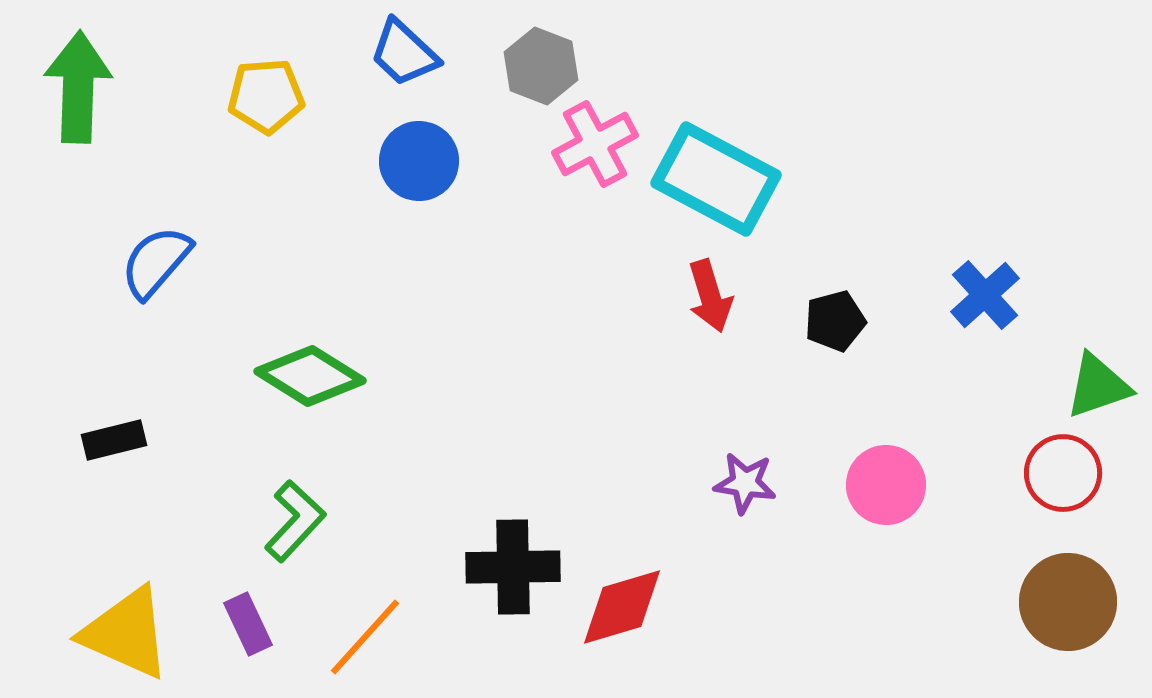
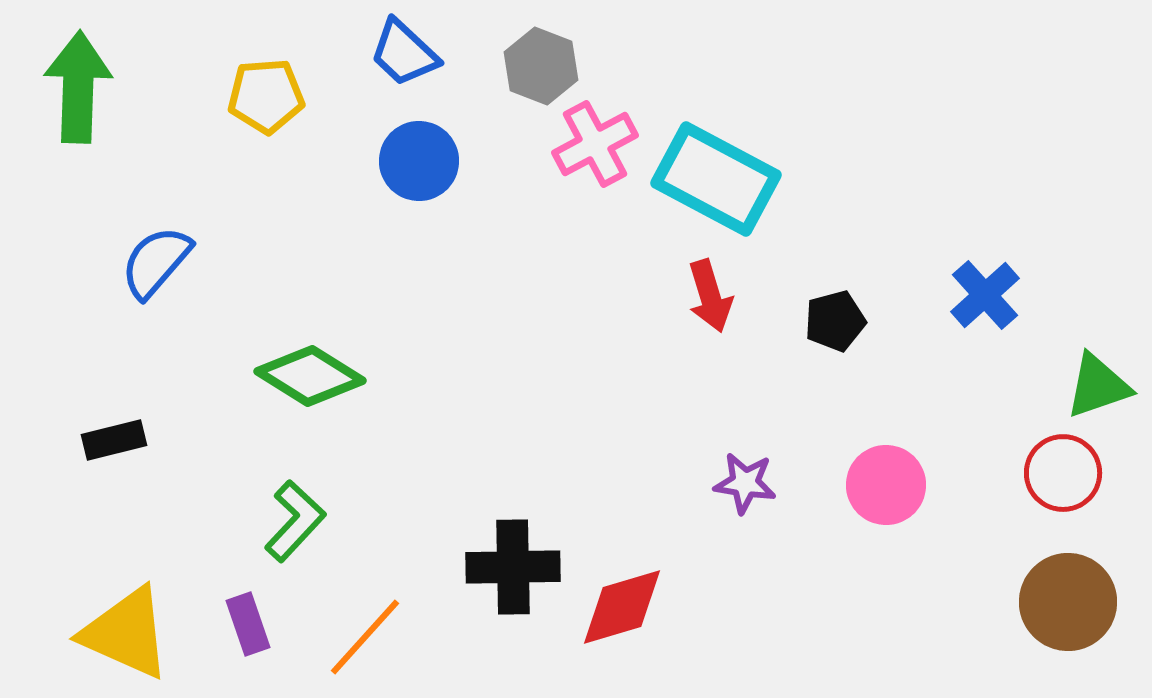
purple rectangle: rotated 6 degrees clockwise
